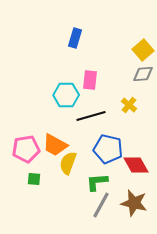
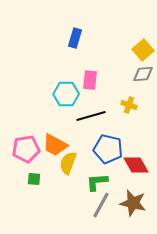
cyan hexagon: moved 1 px up
yellow cross: rotated 21 degrees counterclockwise
brown star: moved 1 px left
